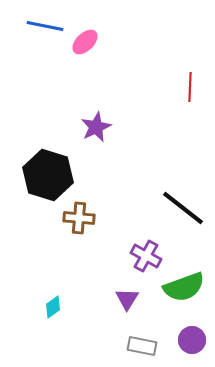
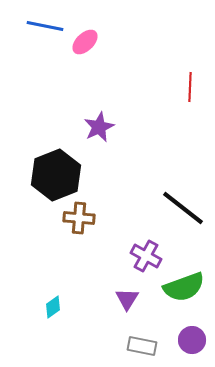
purple star: moved 3 px right
black hexagon: moved 8 px right; rotated 21 degrees clockwise
